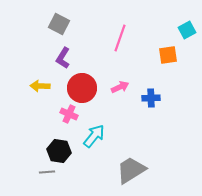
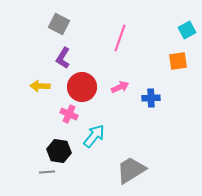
orange square: moved 10 px right, 6 px down
red circle: moved 1 px up
